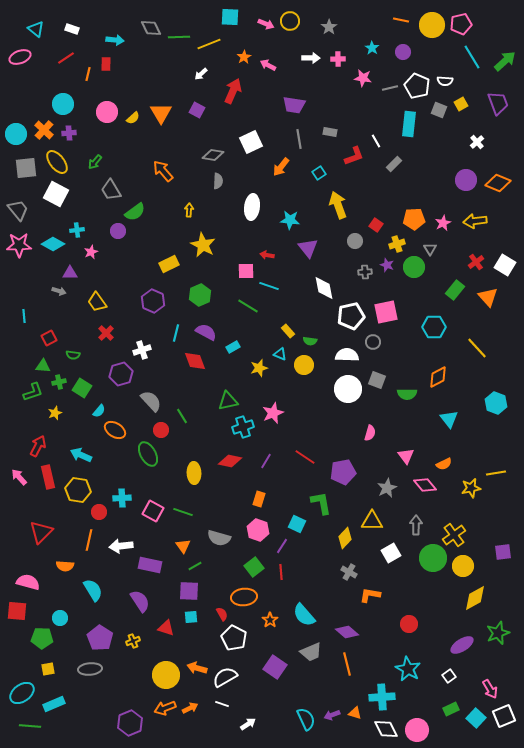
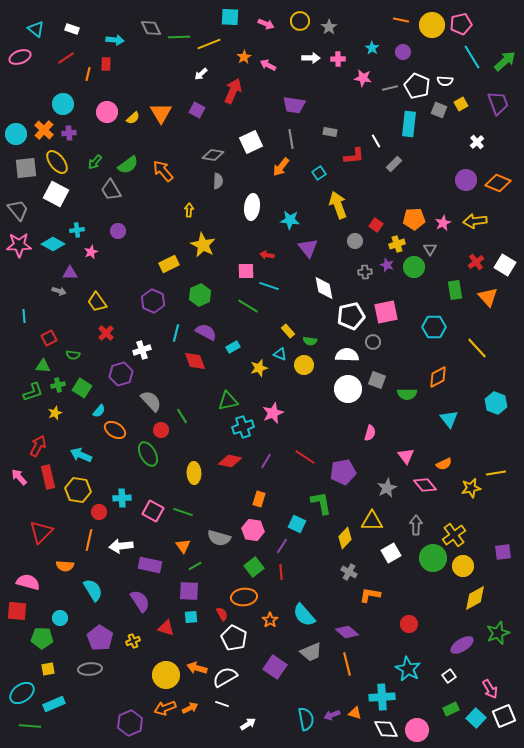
yellow circle at (290, 21): moved 10 px right
gray line at (299, 139): moved 8 px left
red L-shape at (354, 156): rotated 15 degrees clockwise
green semicircle at (135, 212): moved 7 px left, 47 px up
green rectangle at (455, 290): rotated 48 degrees counterclockwise
green cross at (59, 382): moved 1 px left, 3 px down
pink hexagon at (258, 530): moved 5 px left; rotated 10 degrees counterclockwise
cyan semicircle at (306, 719): rotated 15 degrees clockwise
